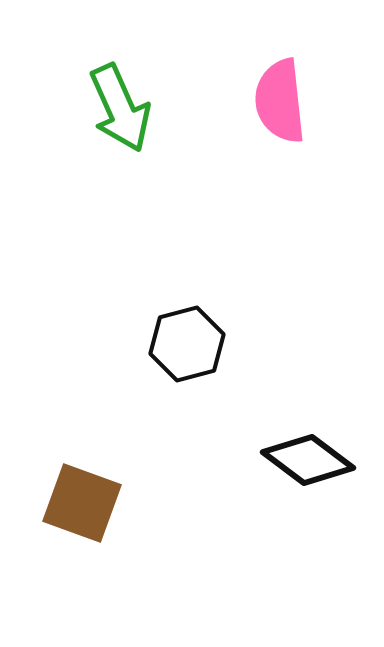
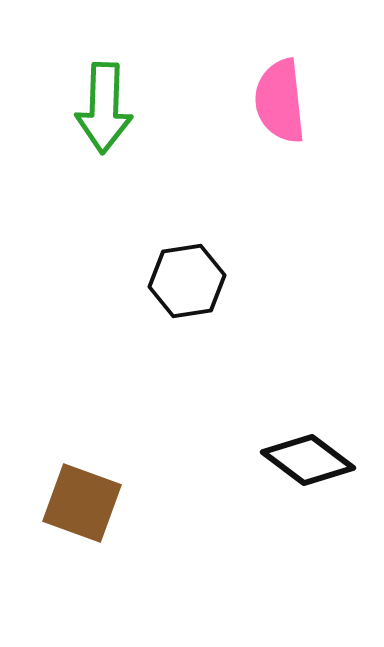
green arrow: moved 16 px left; rotated 26 degrees clockwise
black hexagon: moved 63 px up; rotated 6 degrees clockwise
